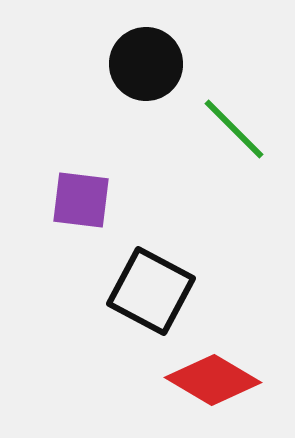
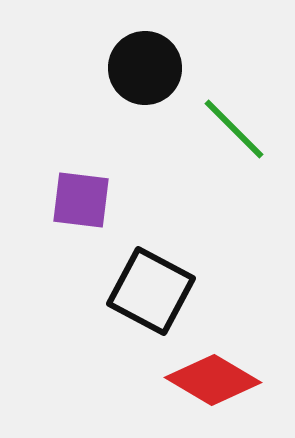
black circle: moved 1 px left, 4 px down
